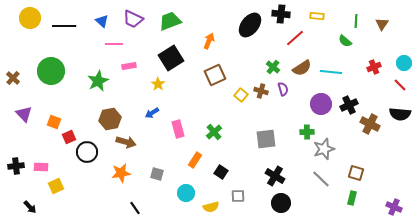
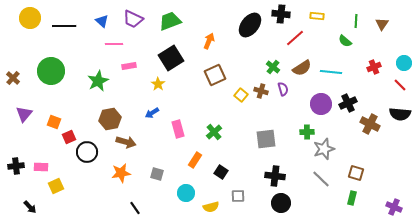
black cross at (349, 105): moved 1 px left, 2 px up
purple triangle at (24, 114): rotated 24 degrees clockwise
black cross at (275, 176): rotated 24 degrees counterclockwise
